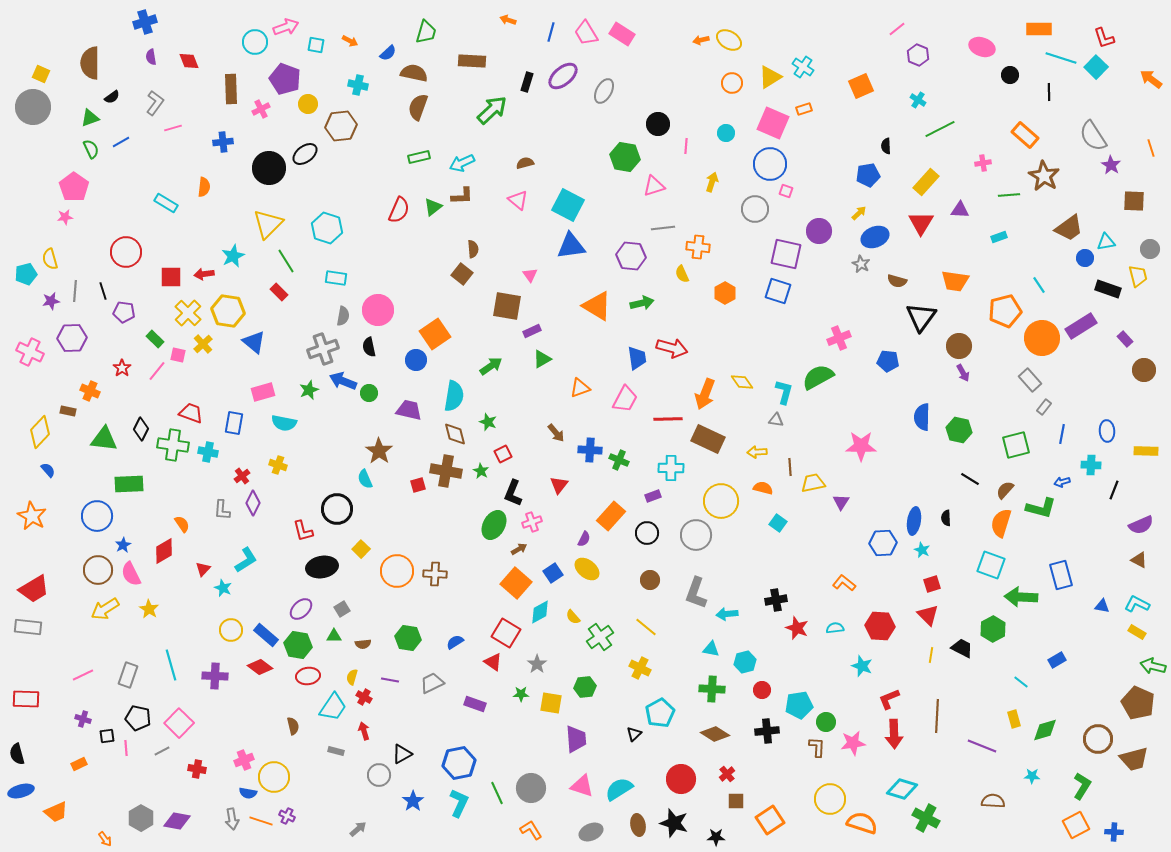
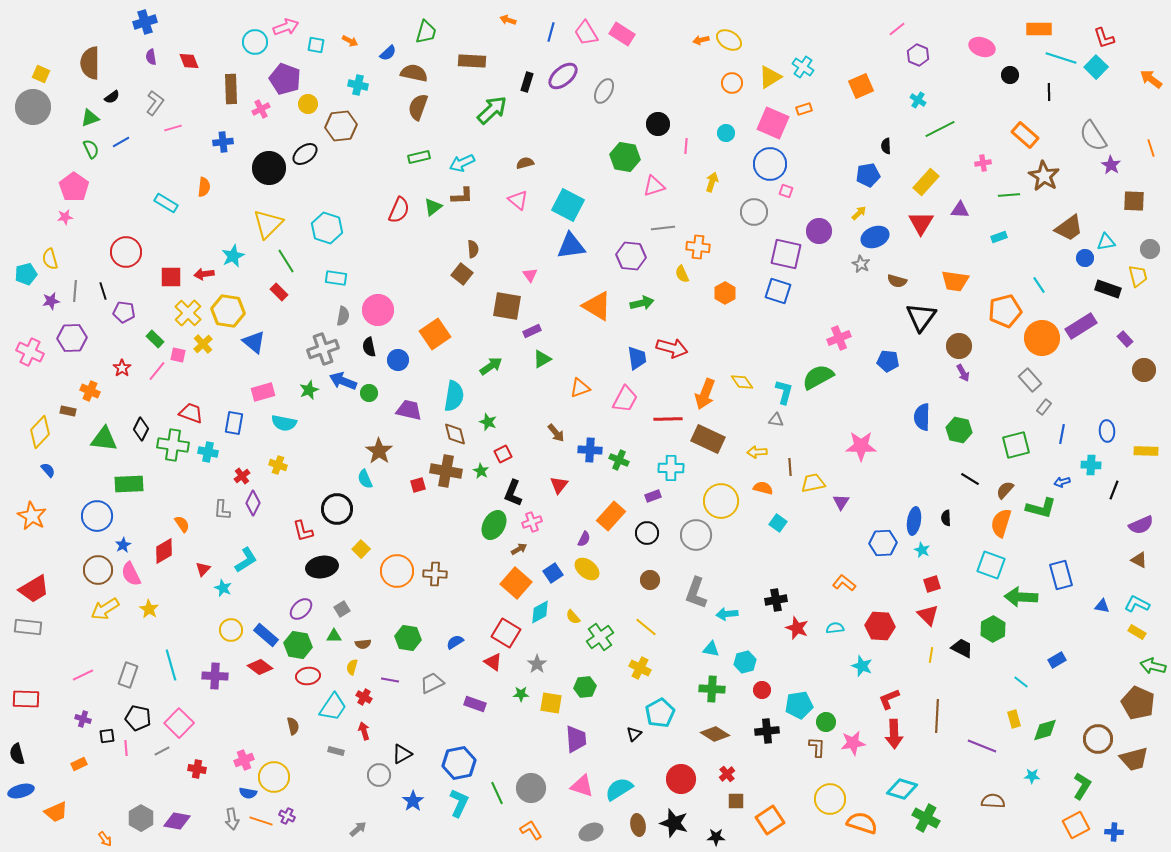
gray circle at (755, 209): moved 1 px left, 3 px down
blue circle at (416, 360): moved 18 px left
yellow semicircle at (352, 677): moved 10 px up
